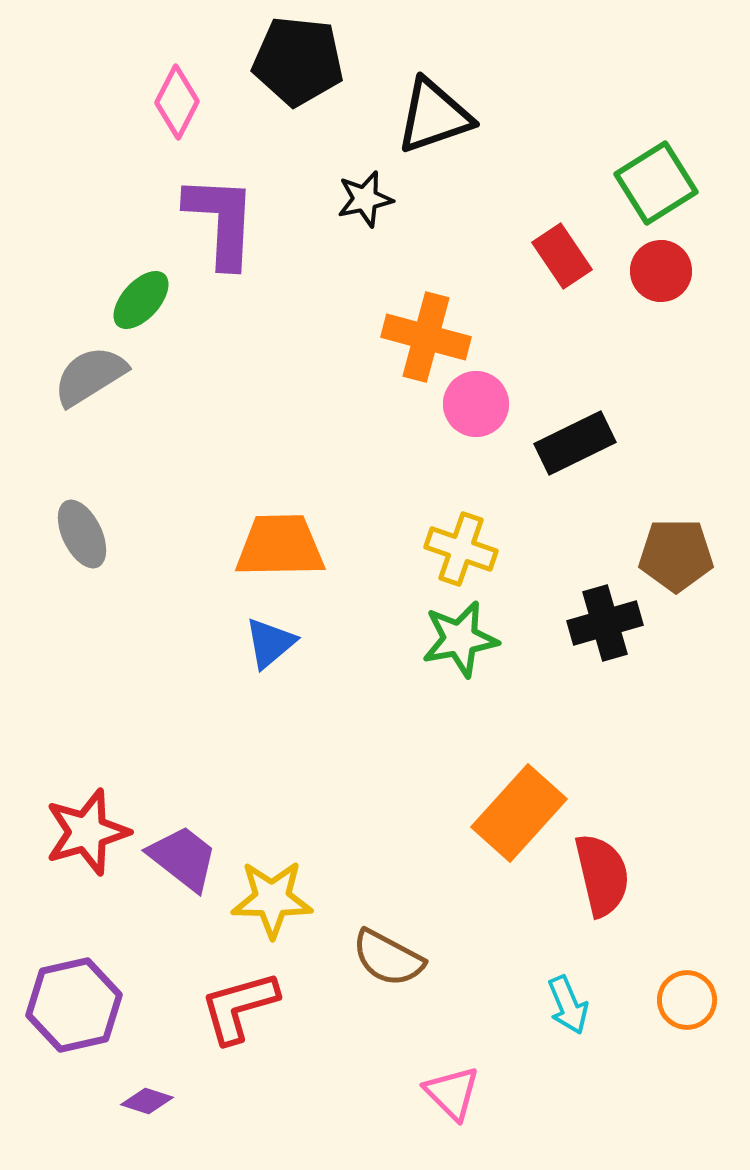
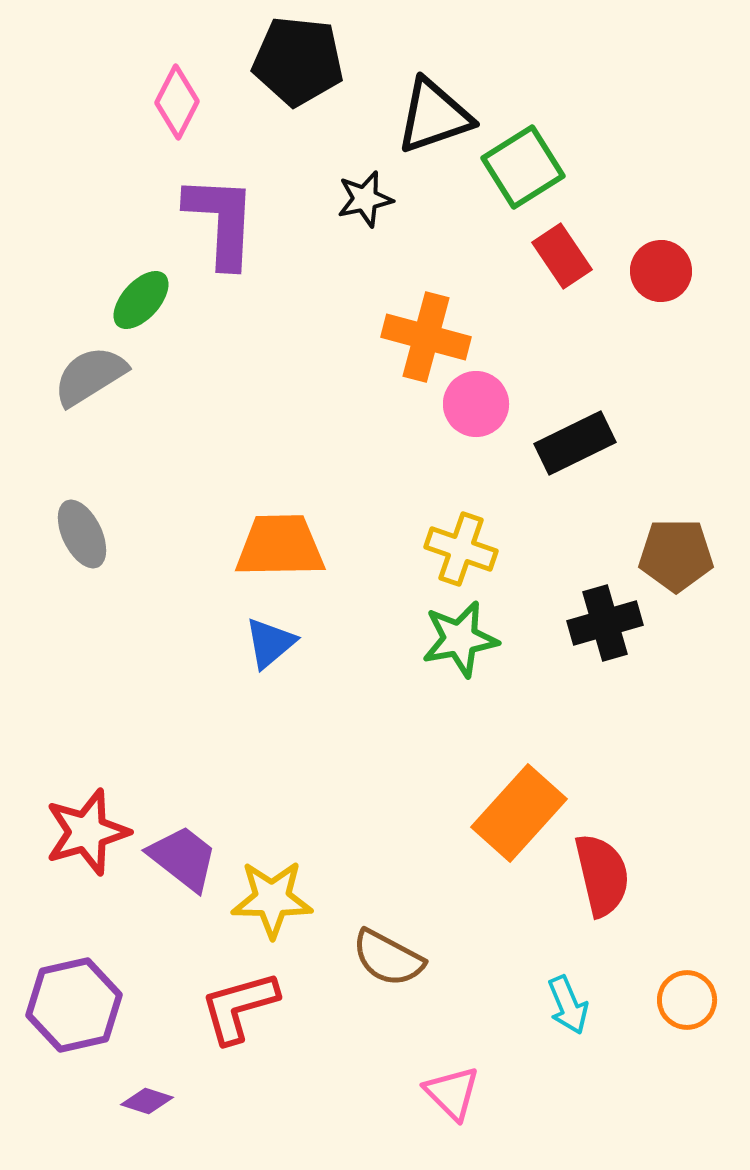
green square: moved 133 px left, 16 px up
